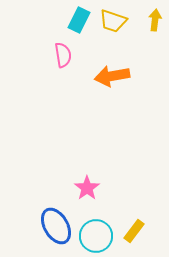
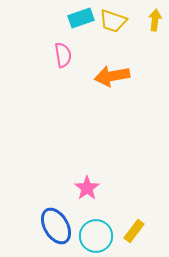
cyan rectangle: moved 2 px right, 2 px up; rotated 45 degrees clockwise
